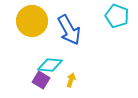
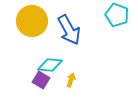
cyan pentagon: moved 1 px up
